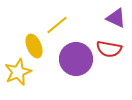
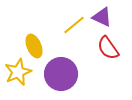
purple triangle: moved 14 px left, 1 px up
yellow line: moved 17 px right
red semicircle: moved 1 px left, 1 px up; rotated 45 degrees clockwise
purple circle: moved 15 px left, 15 px down
